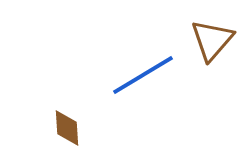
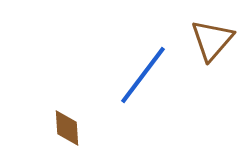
blue line: rotated 22 degrees counterclockwise
